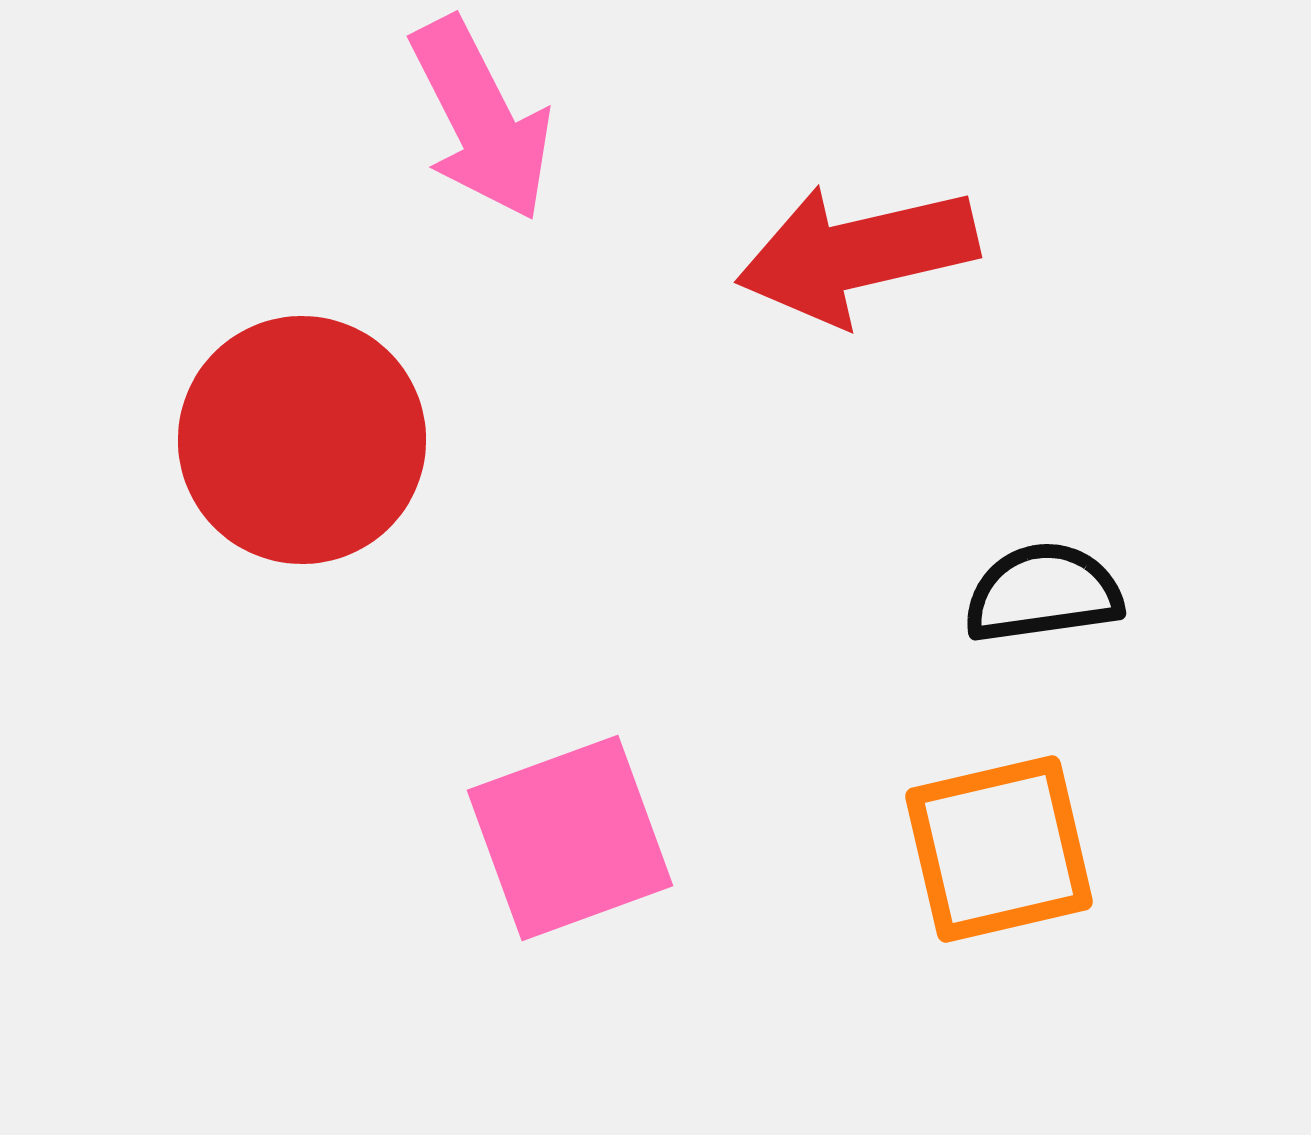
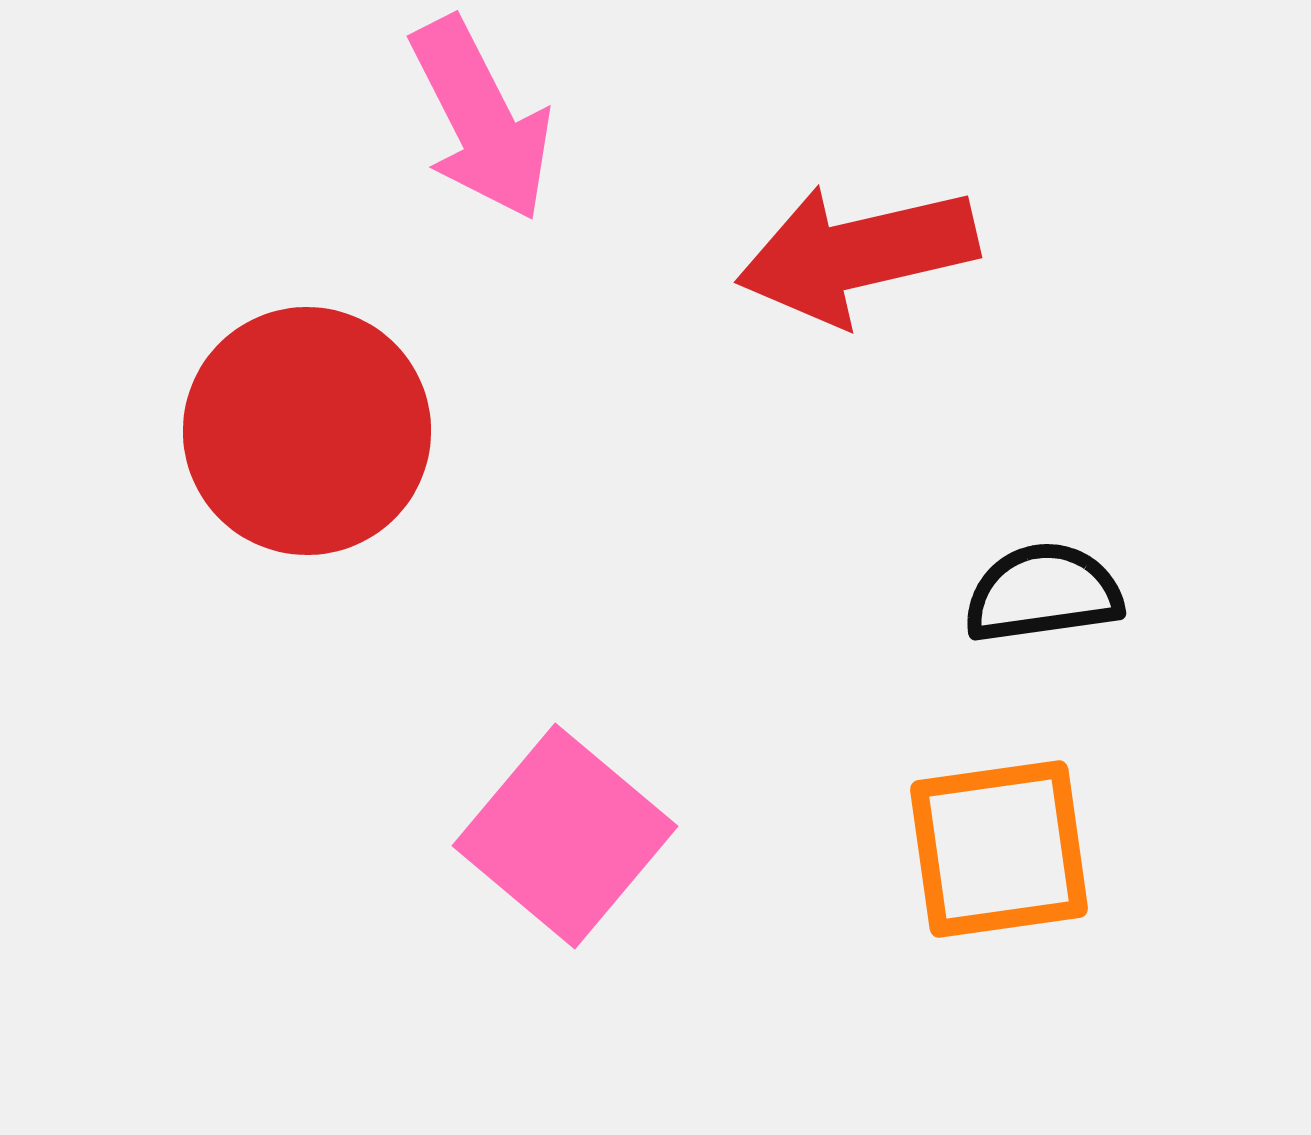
red circle: moved 5 px right, 9 px up
pink square: moved 5 px left, 2 px up; rotated 30 degrees counterclockwise
orange square: rotated 5 degrees clockwise
